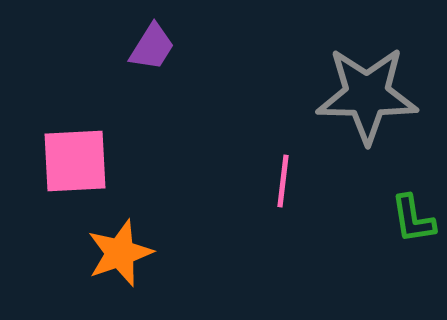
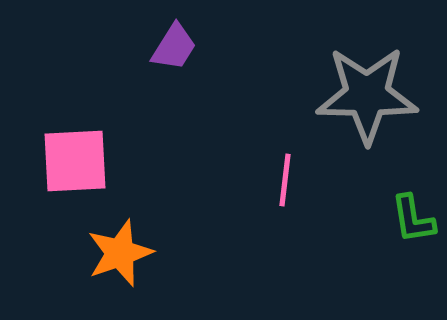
purple trapezoid: moved 22 px right
pink line: moved 2 px right, 1 px up
